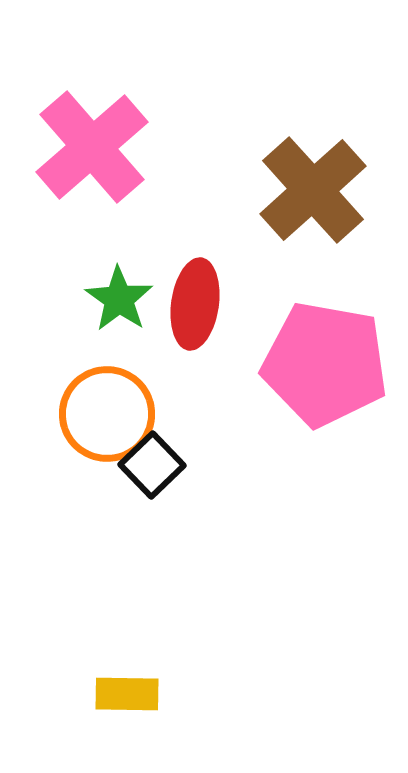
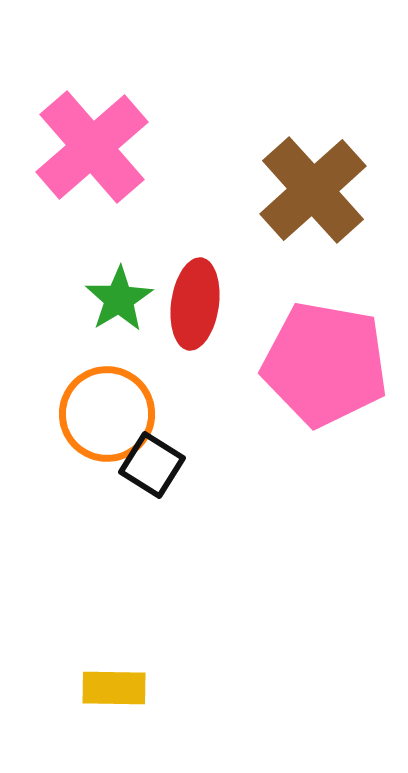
green star: rotated 6 degrees clockwise
black square: rotated 14 degrees counterclockwise
yellow rectangle: moved 13 px left, 6 px up
